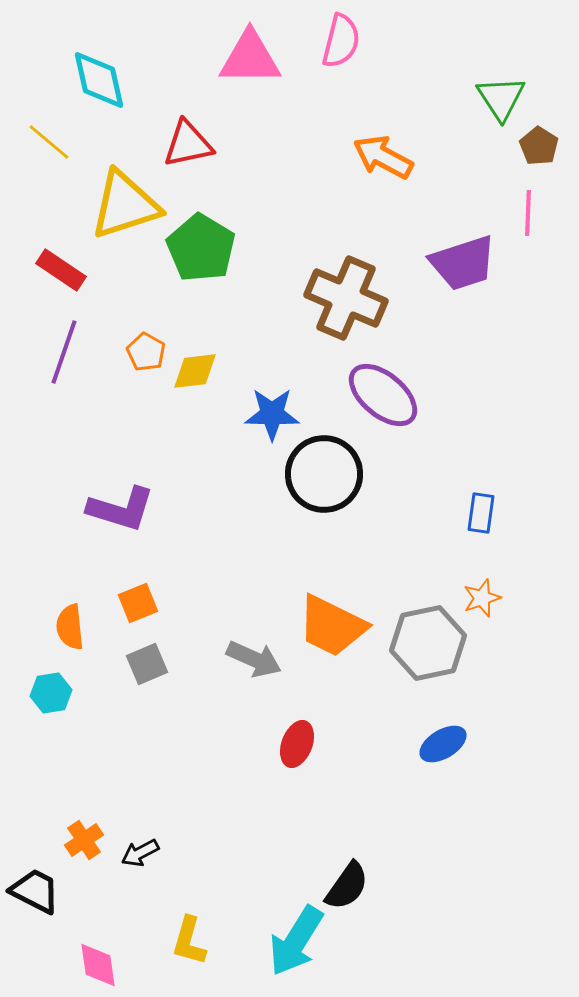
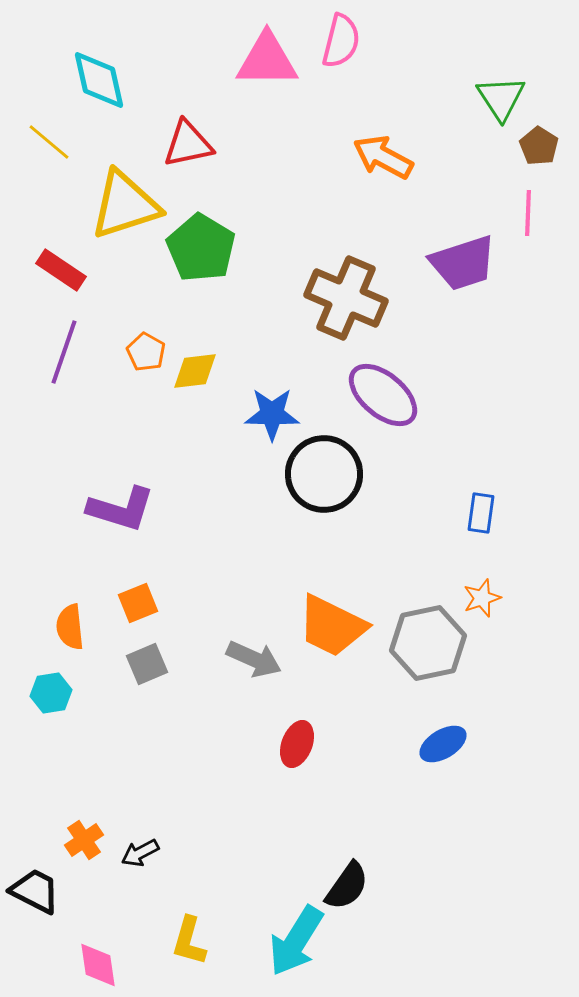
pink triangle: moved 17 px right, 2 px down
